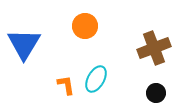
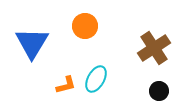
blue triangle: moved 8 px right, 1 px up
brown cross: rotated 12 degrees counterclockwise
orange L-shape: rotated 85 degrees clockwise
black circle: moved 3 px right, 2 px up
